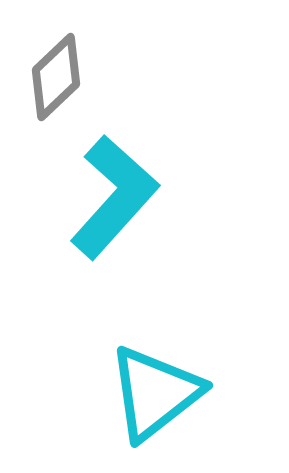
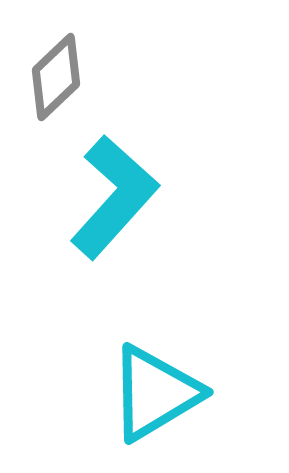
cyan triangle: rotated 7 degrees clockwise
